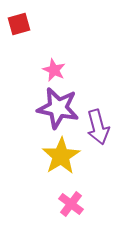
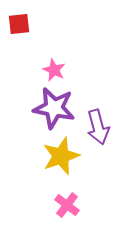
red square: rotated 10 degrees clockwise
purple star: moved 4 px left
yellow star: rotated 12 degrees clockwise
pink cross: moved 4 px left, 1 px down
